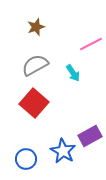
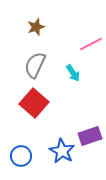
gray semicircle: rotated 36 degrees counterclockwise
purple rectangle: rotated 10 degrees clockwise
blue star: moved 1 px left
blue circle: moved 5 px left, 3 px up
